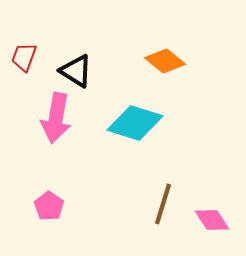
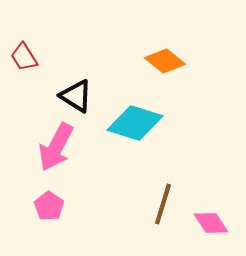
red trapezoid: rotated 52 degrees counterclockwise
black triangle: moved 25 px down
pink arrow: moved 29 px down; rotated 18 degrees clockwise
pink diamond: moved 1 px left, 3 px down
